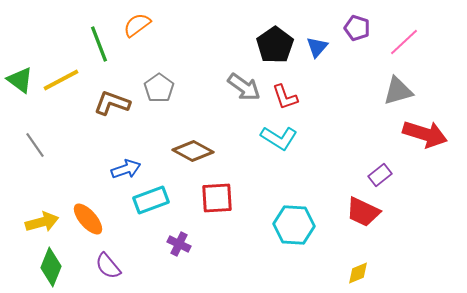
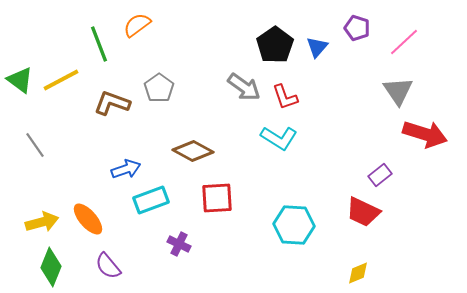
gray triangle: rotated 48 degrees counterclockwise
